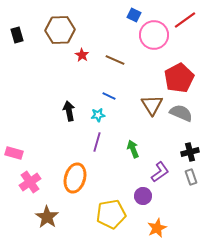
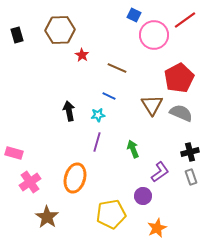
brown line: moved 2 px right, 8 px down
